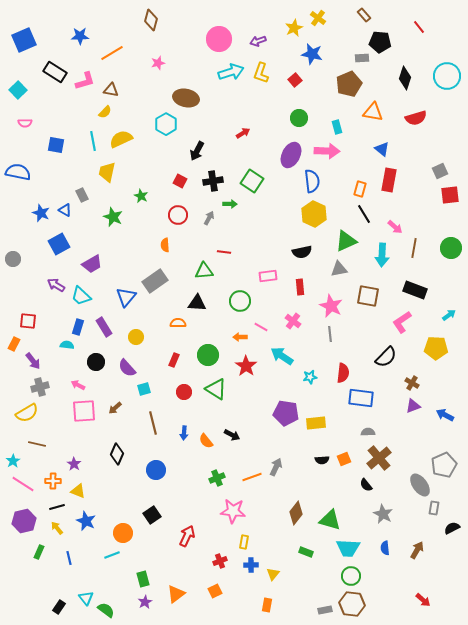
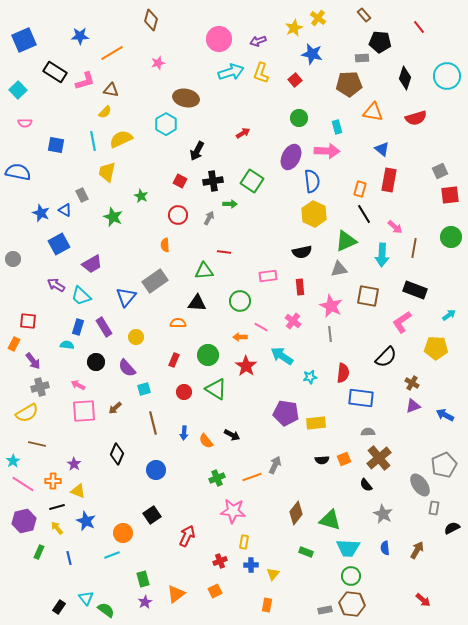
brown pentagon at (349, 84): rotated 20 degrees clockwise
purple ellipse at (291, 155): moved 2 px down
green circle at (451, 248): moved 11 px up
gray arrow at (276, 467): moved 1 px left, 2 px up
